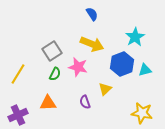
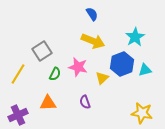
yellow arrow: moved 1 px right, 3 px up
gray square: moved 10 px left
yellow triangle: moved 3 px left, 11 px up
